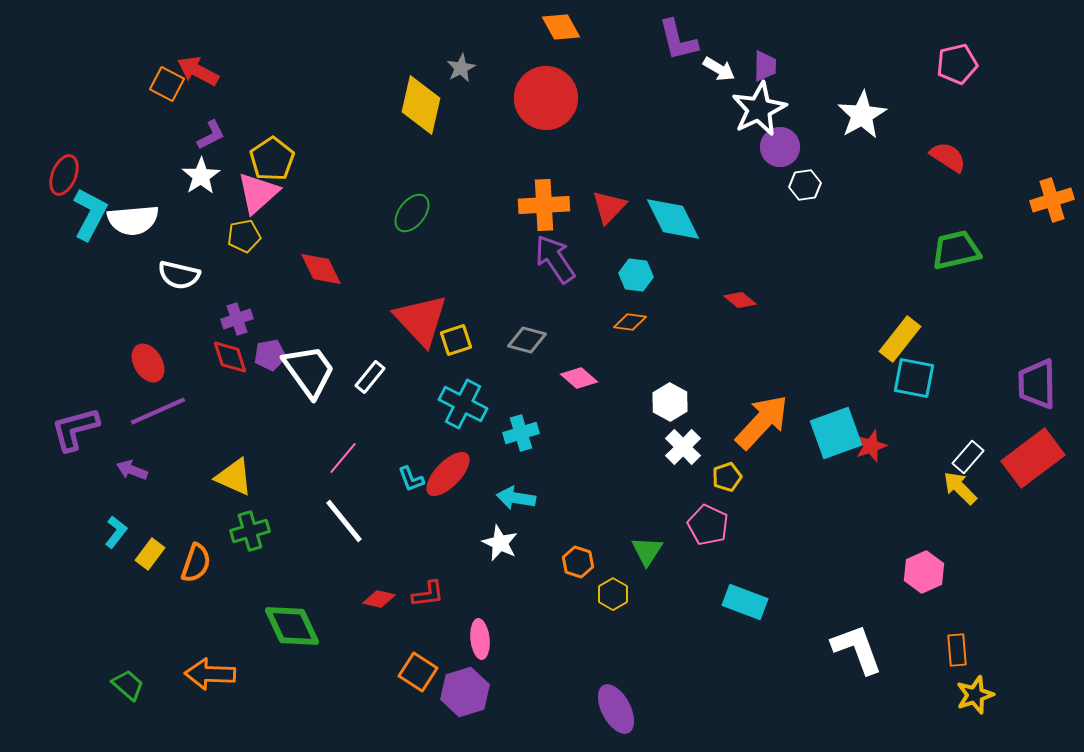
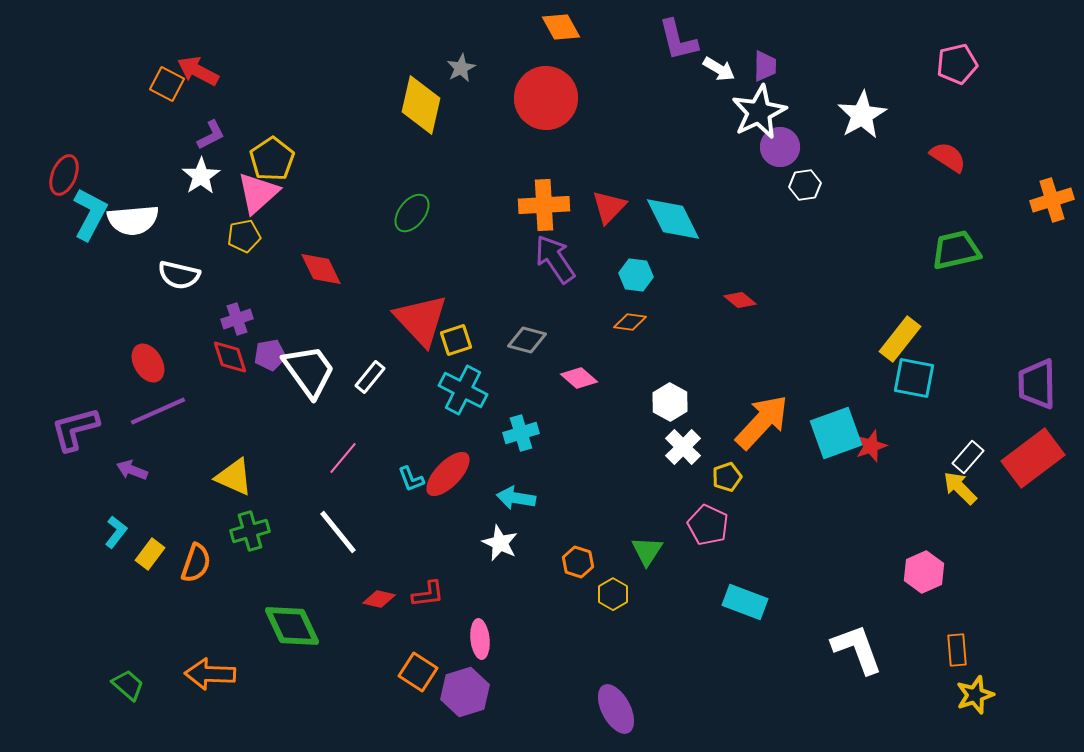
white star at (759, 109): moved 3 px down
cyan cross at (463, 404): moved 14 px up
white line at (344, 521): moved 6 px left, 11 px down
